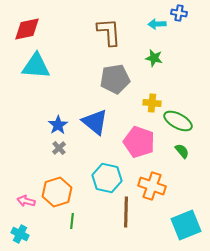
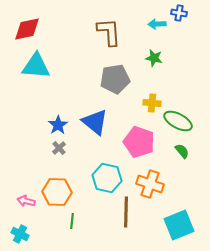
orange cross: moved 2 px left, 2 px up
orange hexagon: rotated 20 degrees clockwise
cyan square: moved 7 px left
